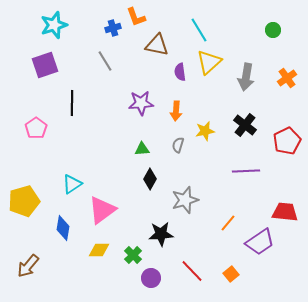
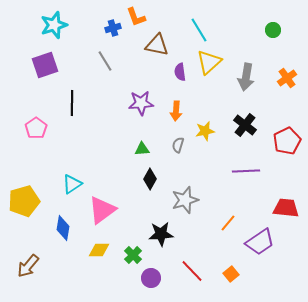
red trapezoid: moved 1 px right, 4 px up
